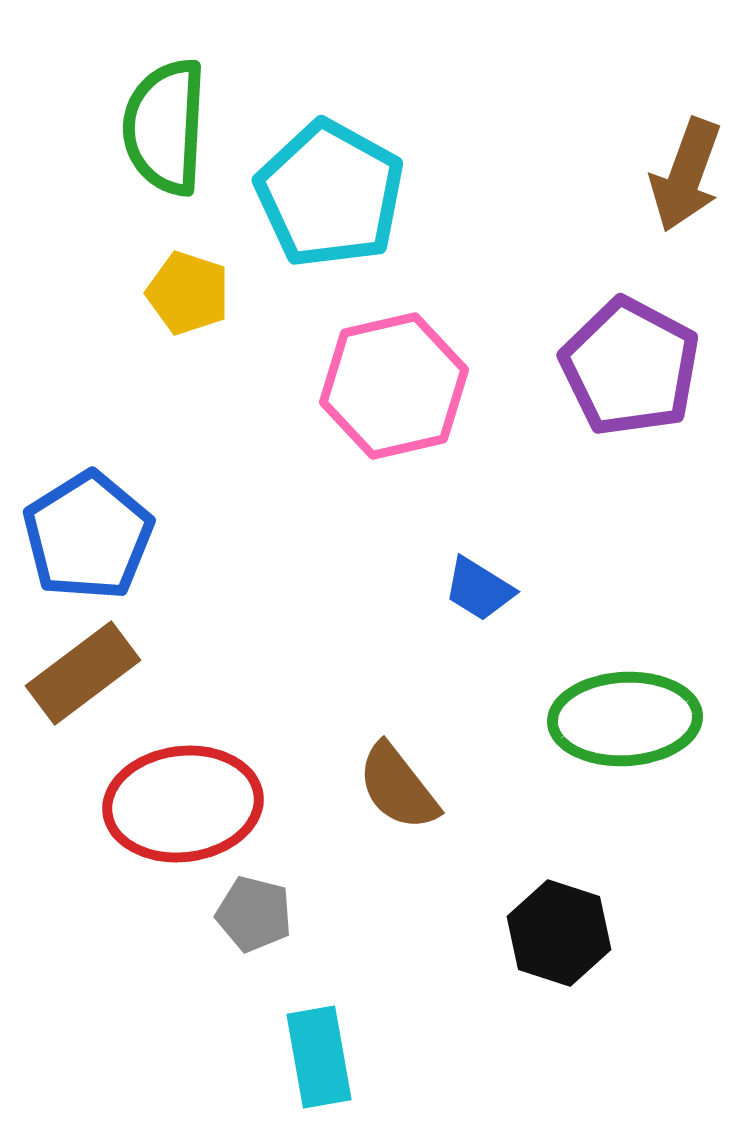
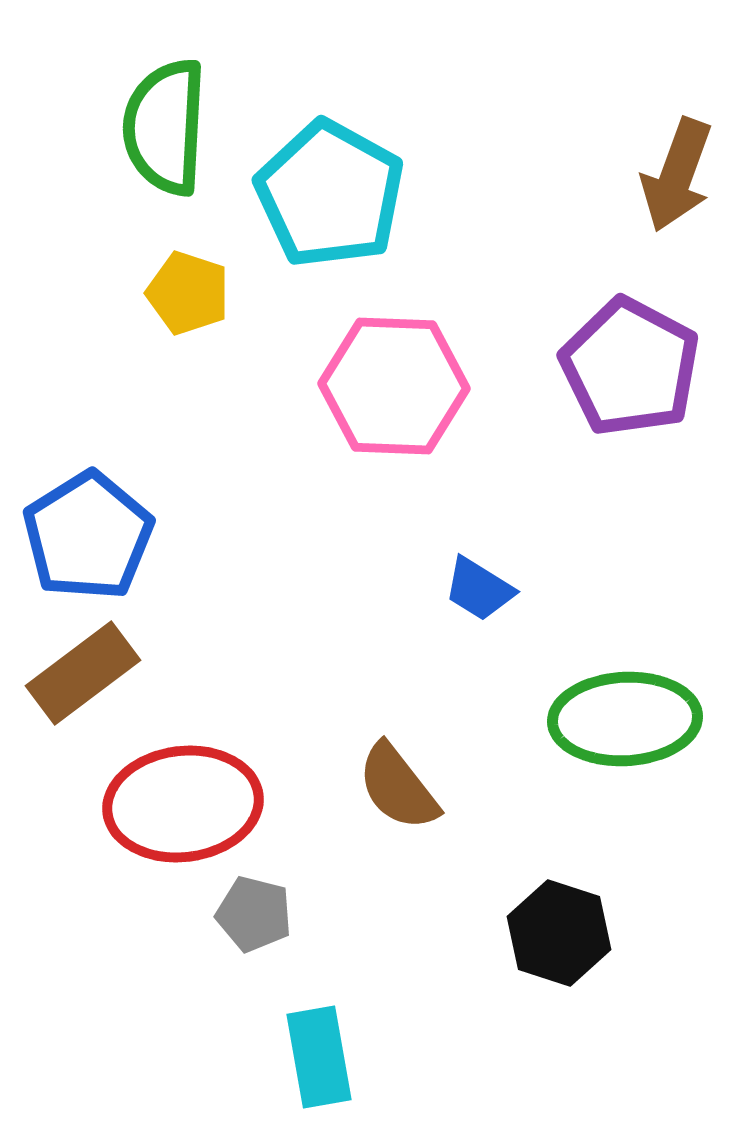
brown arrow: moved 9 px left
pink hexagon: rotated 15 degrees clockwise
